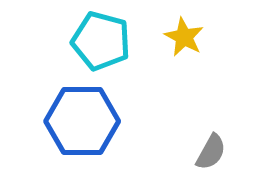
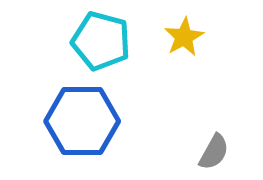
yellow star: rotated 15 degrees clockwise
gray semicircle: moved 3 px right
